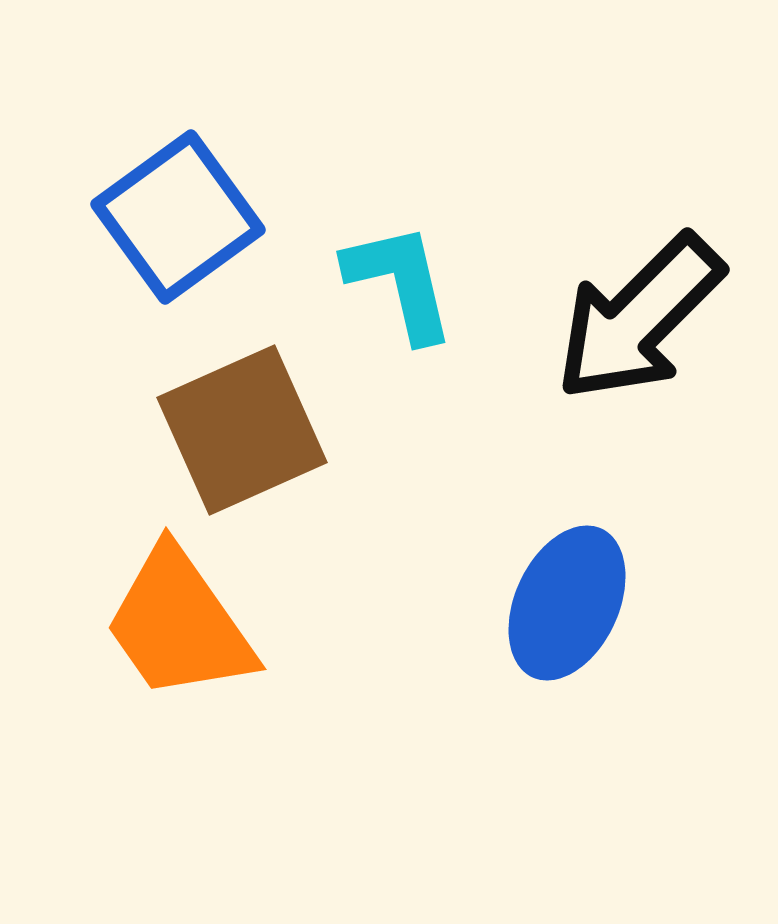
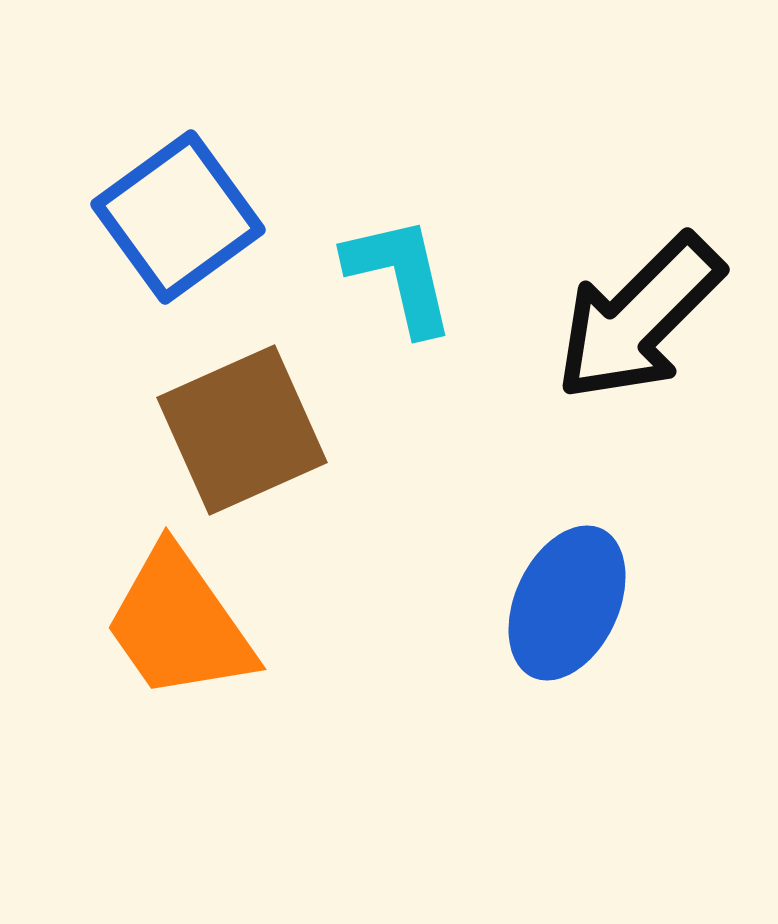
cyan L-shape: moved 7 px up
